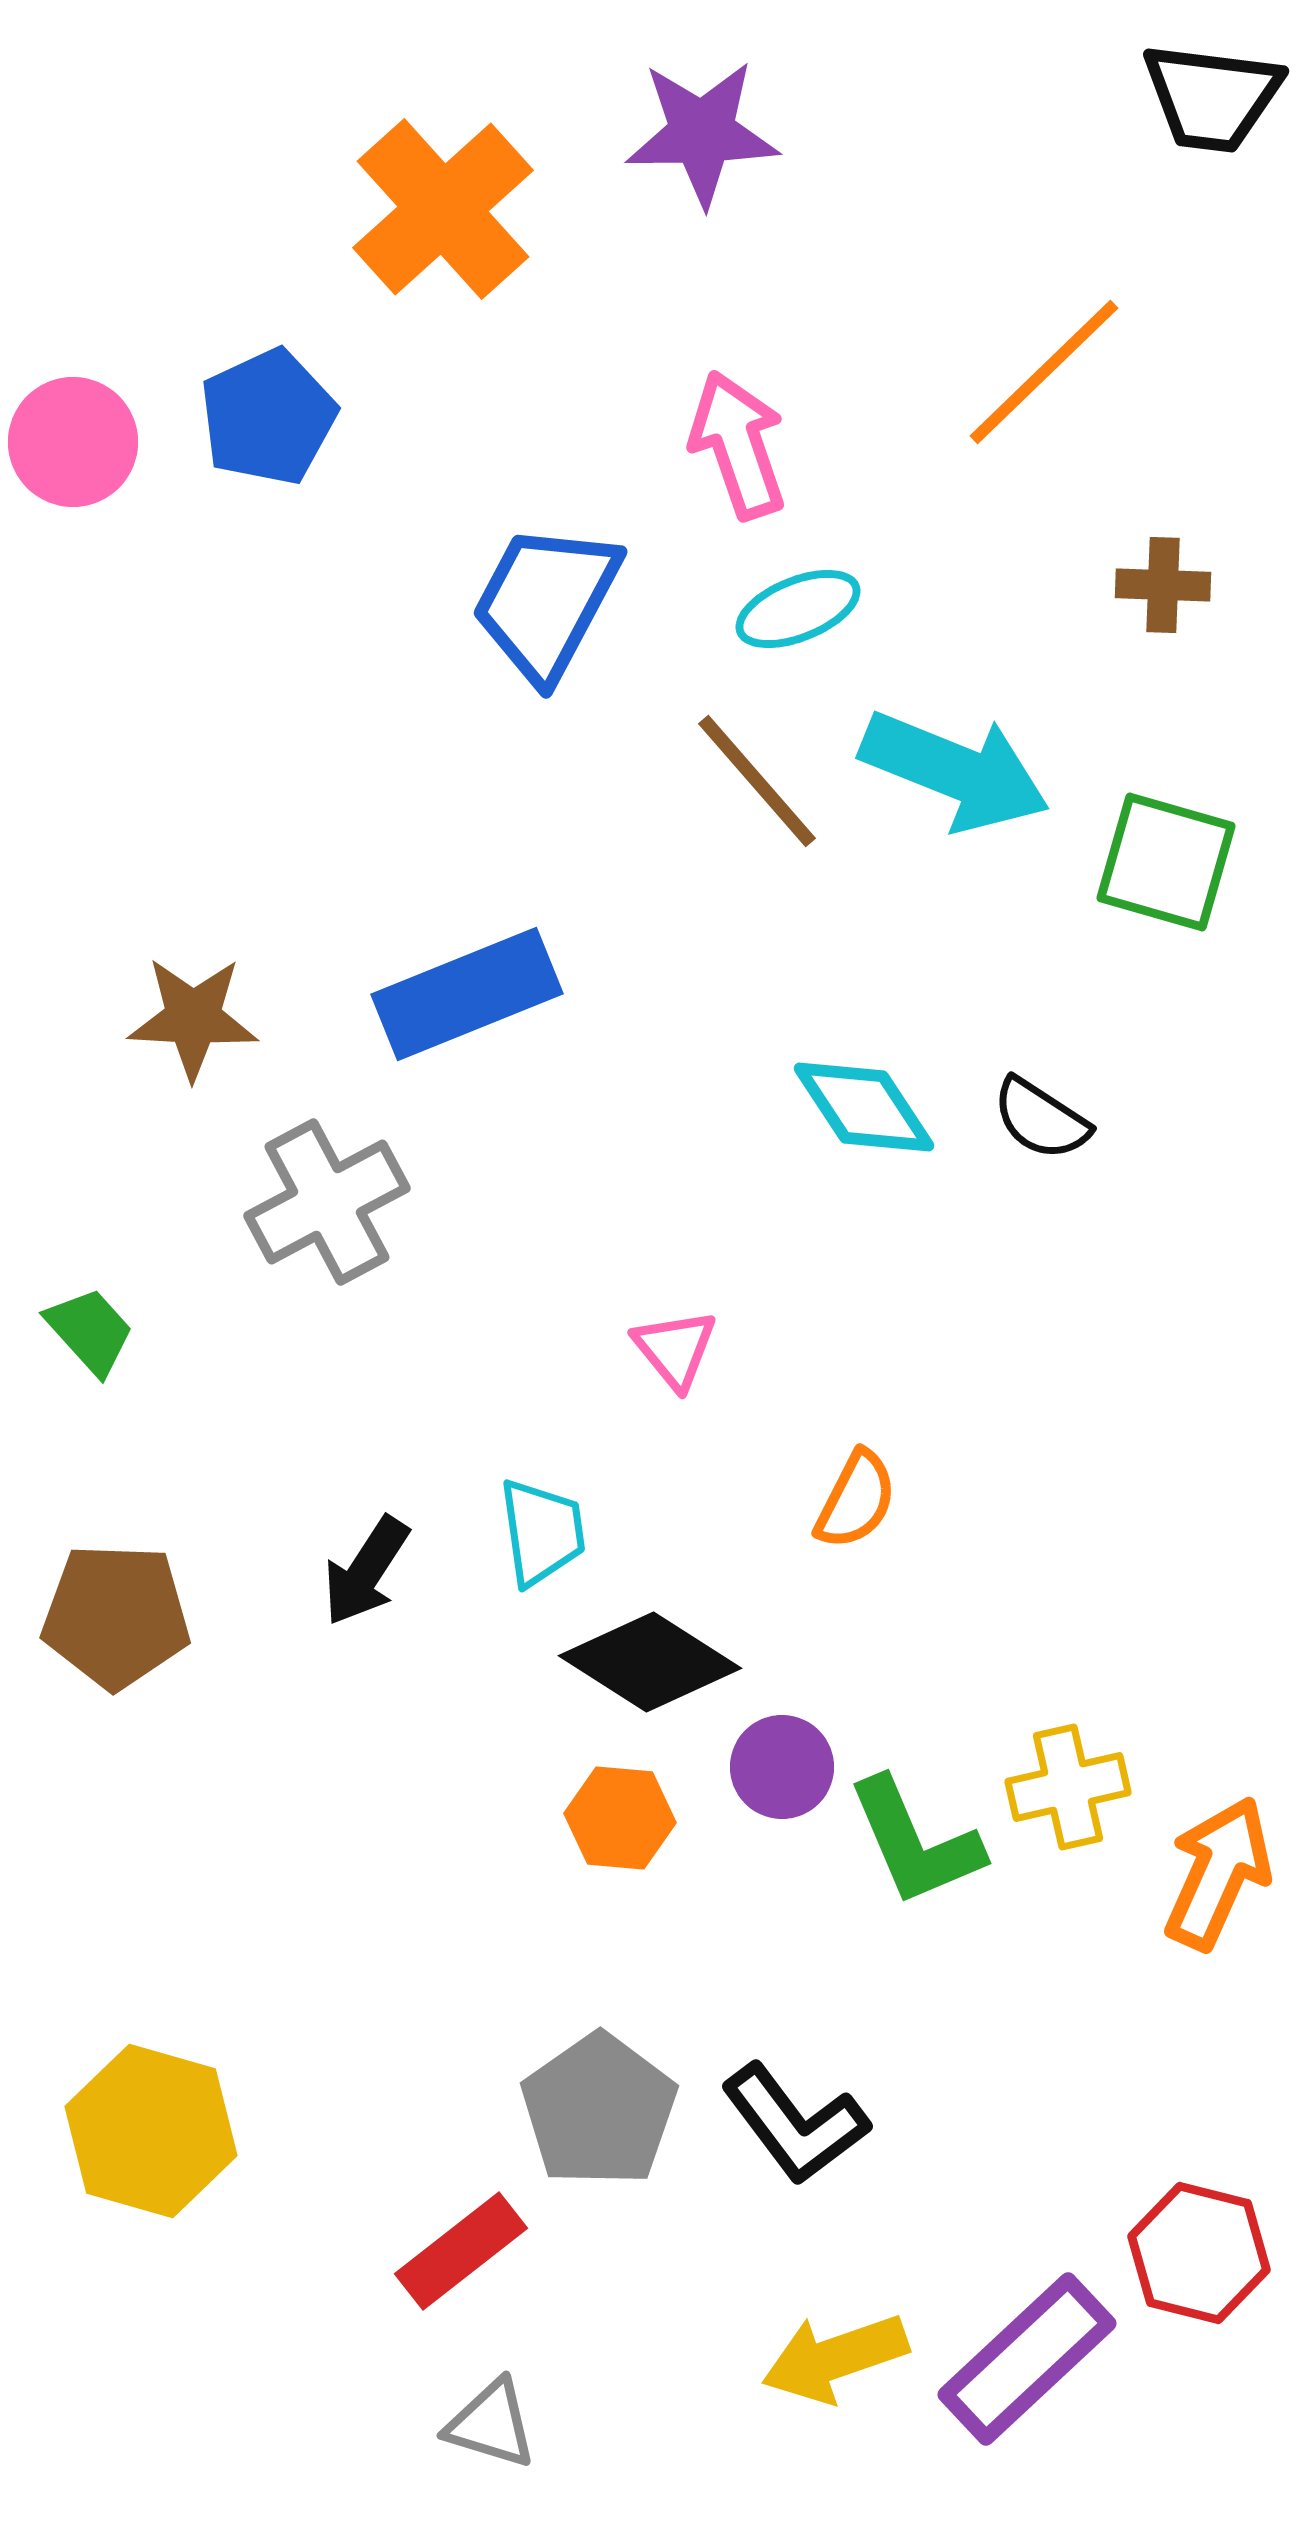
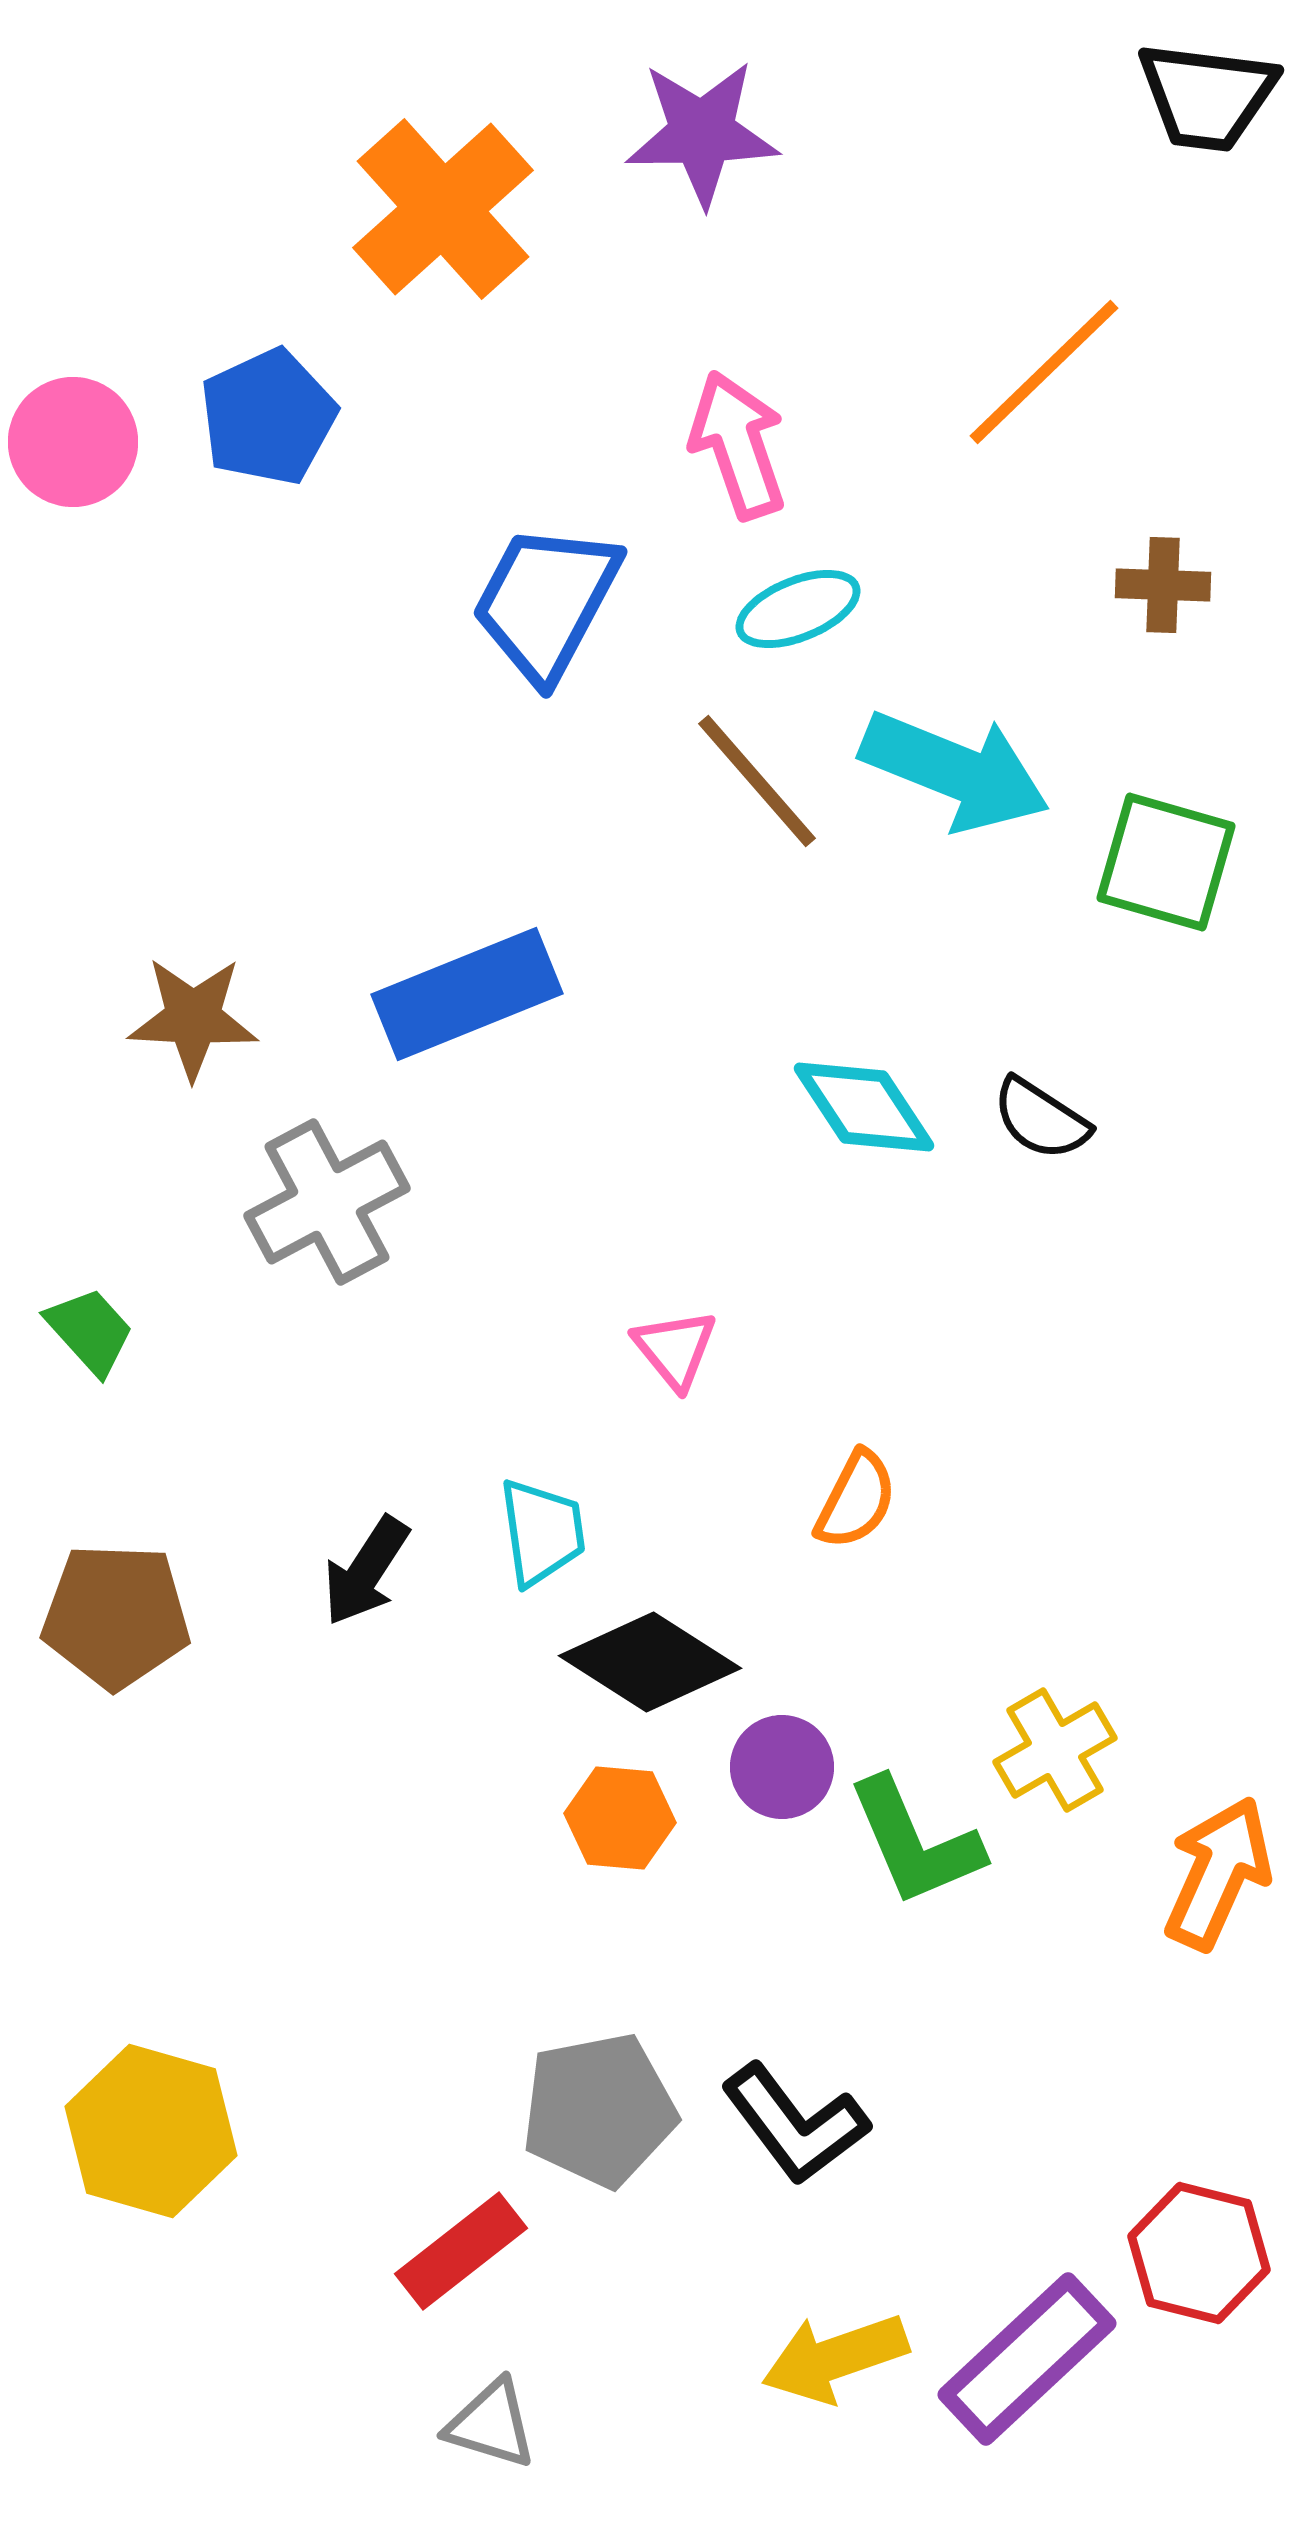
black trapezoid: moved 5 px left, 1 px up
yellow cross: moved 13 px left, 37 px up; rotated 17 degrees counterclockwise
gray pentagon: rotated 24 degrees clockwise
